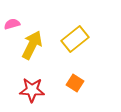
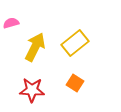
pink semicircle: moved 1 px left, 1 px up
yellow rectangle: moved 4 px down
yellow arrow: moved 3 px right, 2 px down
